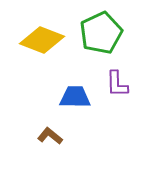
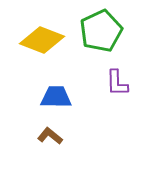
green pentagon: moved 2 px up
purple L-shape: moved 1 px up
blue trapezoid: moved 19 px left
